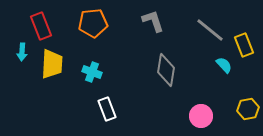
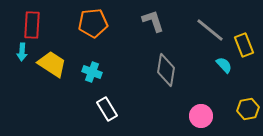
red rectangle: moved 9 px left, 1 px up; rotated 24 degrees clockwise
yellow trapezoid: rotated 60 degrees counterclockwise
white rectangle: rotated 10 degrees counterclockwise
